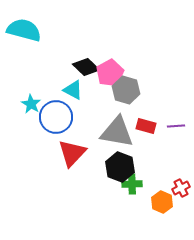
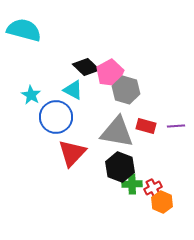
cyan star: moved 9 px up
red cross: moved 28 px left
